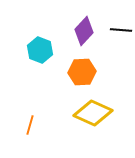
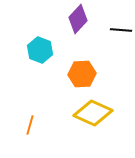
purple diamond: moved 6 px left, 12 px up
orange hexagon: moved 2 px down
